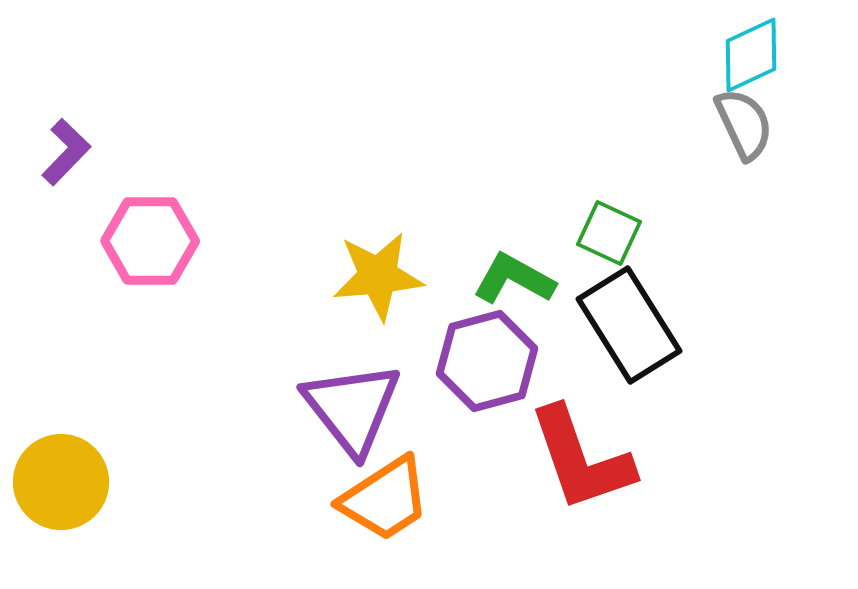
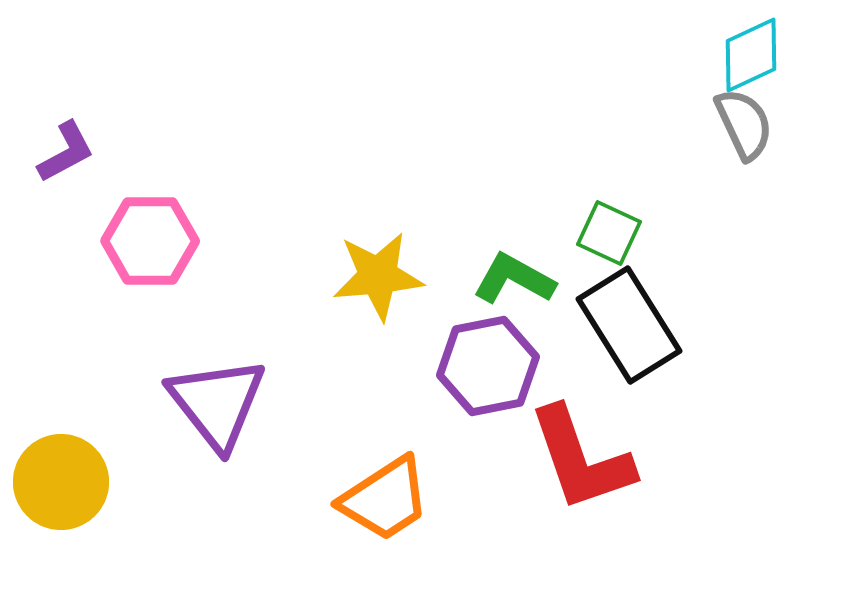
purple L-shape: rotated 18 degrees clockwise
purple hexagon: moved 1 px right, 5 px down; rotated 4 degrees clockwise
purple triangle: moved 135 px left, 5 px up
